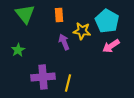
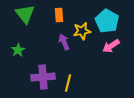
yellow star: rotated 18 degrees counterclockwise
